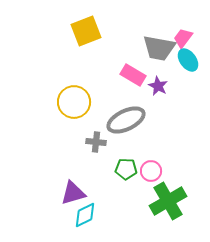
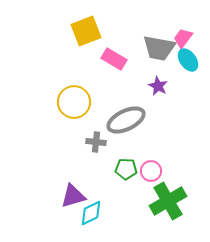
pink rectangle: moved 19 px left, 16 px up
purple triangle: moved 3 px down
cyan diamond: moved 6 px right, 2 px up
